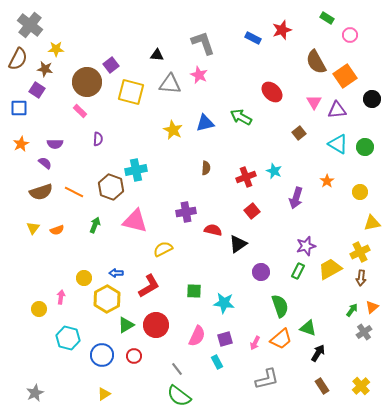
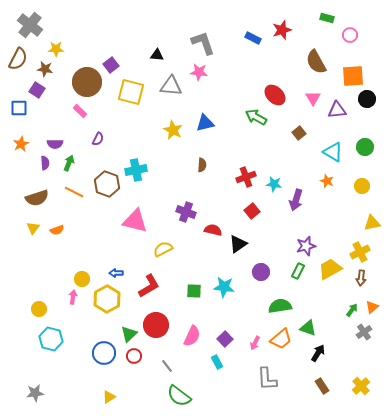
green rectangle at (327, 18): rotated 16 degrees counterclockwise
pink star at (199, 75): moved 3 px up; rotated 18 degrees counterclockwise
orange square at (345, 76): moved 8 px right; rotated 30 degrees clockwise
gray triangle at (170, 84): moved 1 px right, 2 px down
red ellipse at (272, 92): moved 3 px right, 3 px down
black circle at (372, 99): moved 5 px left
pink triangle at (314, 102): moved 1 px left, 4 px up
green arrow at (241, 117): moved 15 px right
purple semicircle at (98, 139): rotated 24 degrees clockwise
cyan triangle at (338, 144): moved 5 px left, 8 px down
purple semicircle at (45, 163): rotated 48 degrees clockwise
brown semicircle at (206, 168): moved 4 px left, 3 px up
cyan star at (274, 171): moved 13 px down; rotated 14 degrees counterclockwise
orange star at (327, 181): rotated 16 degrees counterclockwise
brown hexagon at (111, 187): moved 4 px left, 3 px up
brown semicircle at (41, 192): moved 4 px left, 6 px down
yellow circle at (360, 192): moved 2 px right, 6 px up
purple arrow at (296, 198): moved 2 px down
purple cross at (186, 212): rotated 30 degrees clockwise
green arrow at (95, 225): moved 26 px left, 62 px up
yellow circle at (84, 278): moved 2 px left, 1 px down
pink arrow at (61, 297): moved 12 px right
cyan star at (224, 303): moved 16 px up
green semicircle at (280, 306): rotated 80 degrees counterclockwise
green triangle at (126, 325): moved 3 px right, 9 px down; rotated 12 degrees counterclockwise
pink semicircle at (197, 336): moved 5 px left
cyan hexagon at (68, 338): moved 17 px left, 1 px down
purple square at (225, 339): rotated 28 degrees counterclockwise
blue circle at (102, 355): moved 2 px right, 2 px up
gray line at (177, 369): moved 10 px left, 3 px up
gray L-shape at (267, 379): rotated 100 degrees clockwise
gray star at (35, 393): rotated 18 degrees clockwise
yellow triangle at (104, 394): moved 5 px right, 3 px down
